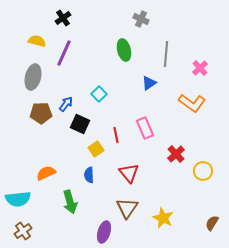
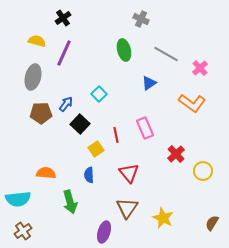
gray line: rotated 65 degrees counterclockwise
black square: rotated 18 degrees clockwise
orange semicircle: rotated 30 degrees clockwise
